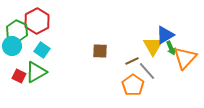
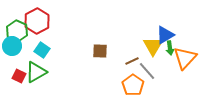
green arrow: moved 1 px left; rotated 16 degrees clockwise
